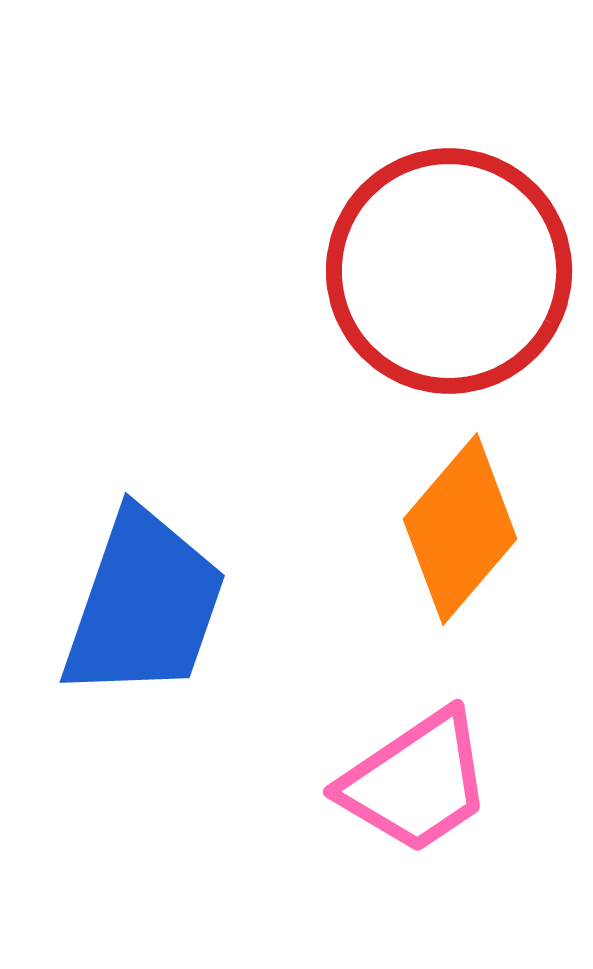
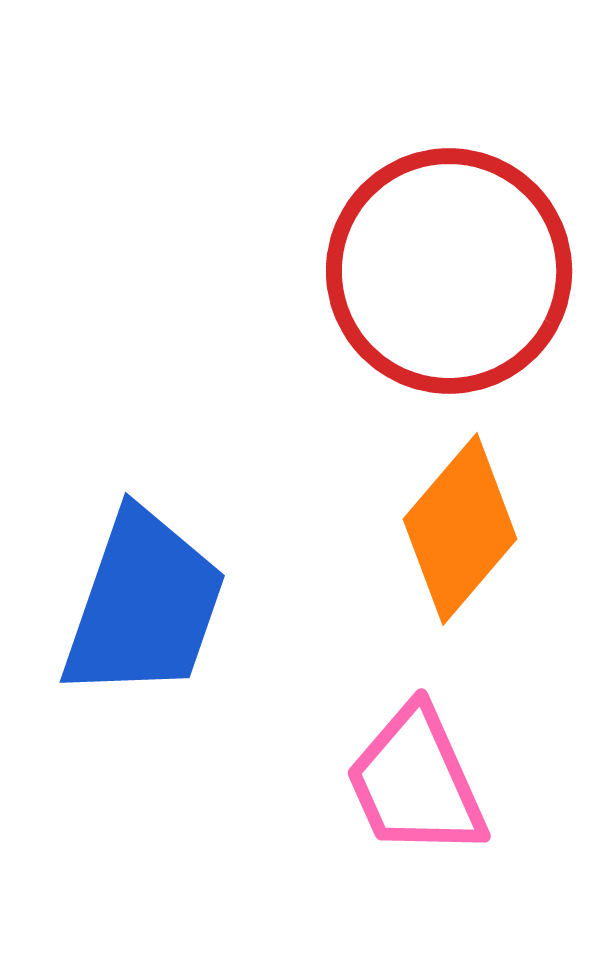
pink trapezoid: rotated 100 degrees clockwise
